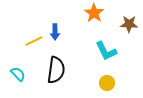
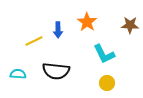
orange star: moved 7 px left, 9 px down
brown star: moved 1 px right, 1 px down
blue arrow: moved 3 px right, 2 px up
cyan L-shape: moved 2 px left, 3 px down
black semicircle: moved 1 px down; rotated 88 degrees clockwise
cyan semicircle: rotated 42 degrees counterclockwise
